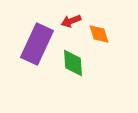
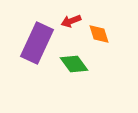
purple rectangle: moved 1 px up
green diamond: moved 1 px right, 1 px down; rotated 32 degrees counterclockwise
